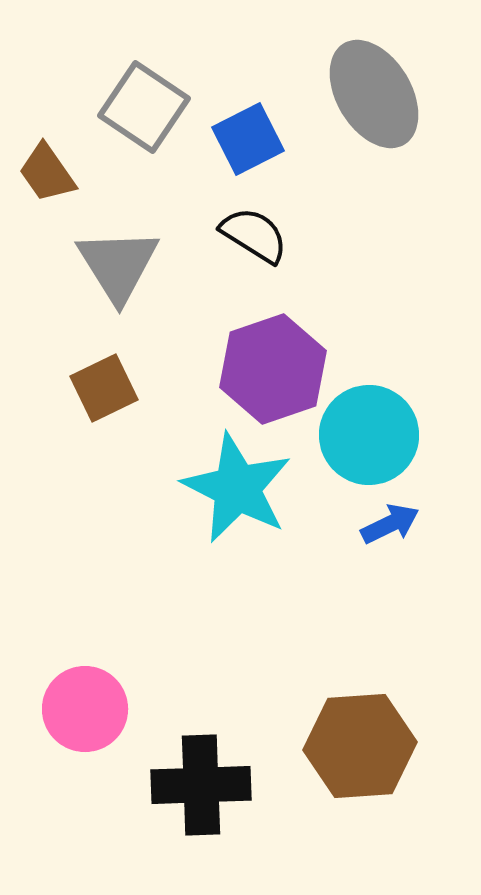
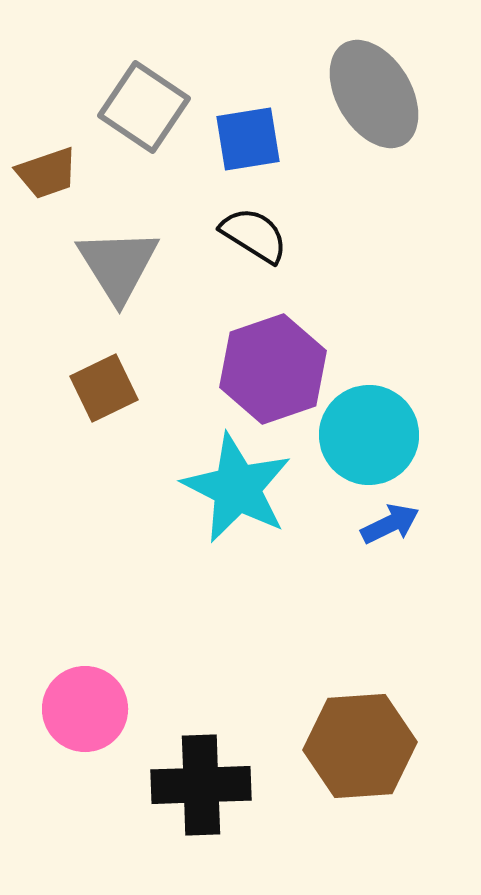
blue square: rotated 18 degrees clockwise
brown trapezoid: rotated 74 degrees counterclockwise
